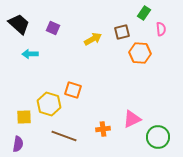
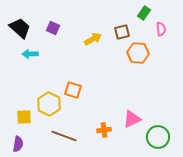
black trapezoid: moved 1 px right, 4 px down
orange hexagon: moved 2 px left
yellow hexagon: rotated 10 degrees clockwise
orange cross: moved 1 px right, 1 px down
